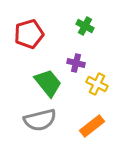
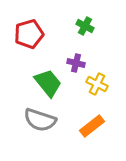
gray semicircle: rotated 32 degrees clockwise
